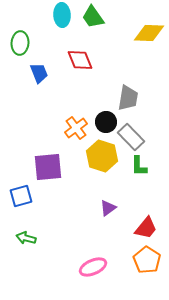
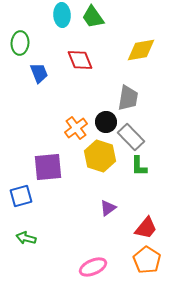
yellow diamond: moved 8 px left, 17 px down; rotated 12 degrees counterclockwise
yellow hexagon: moved 2 px left
